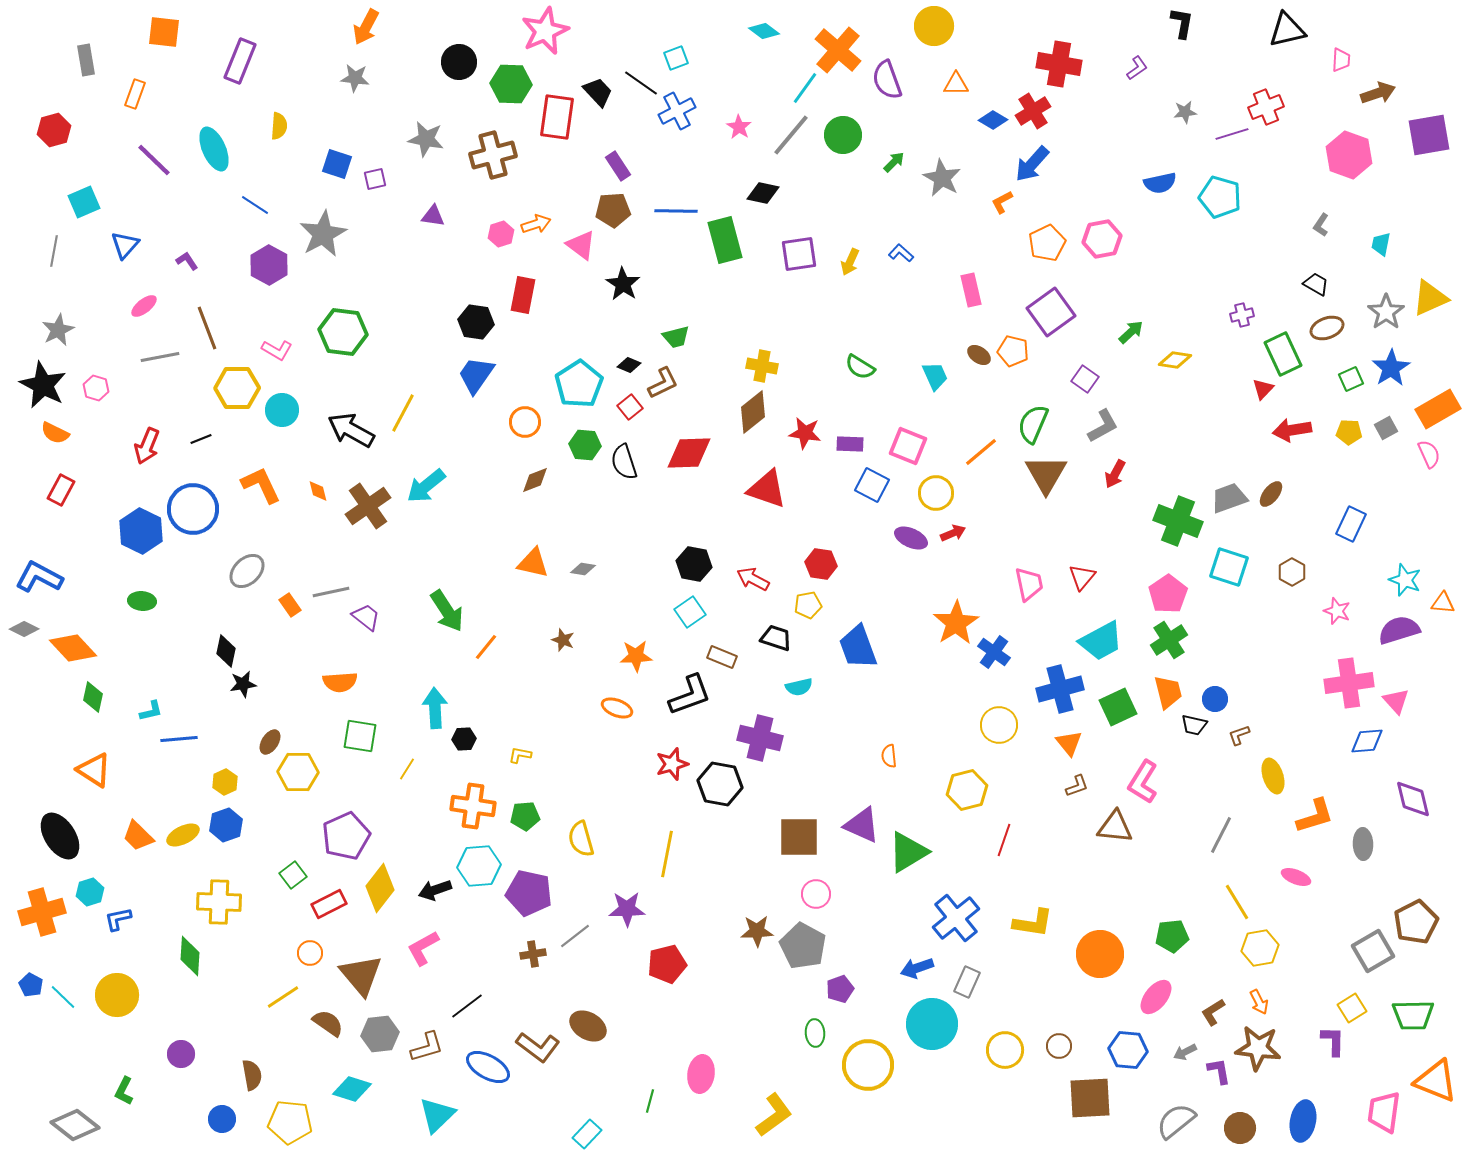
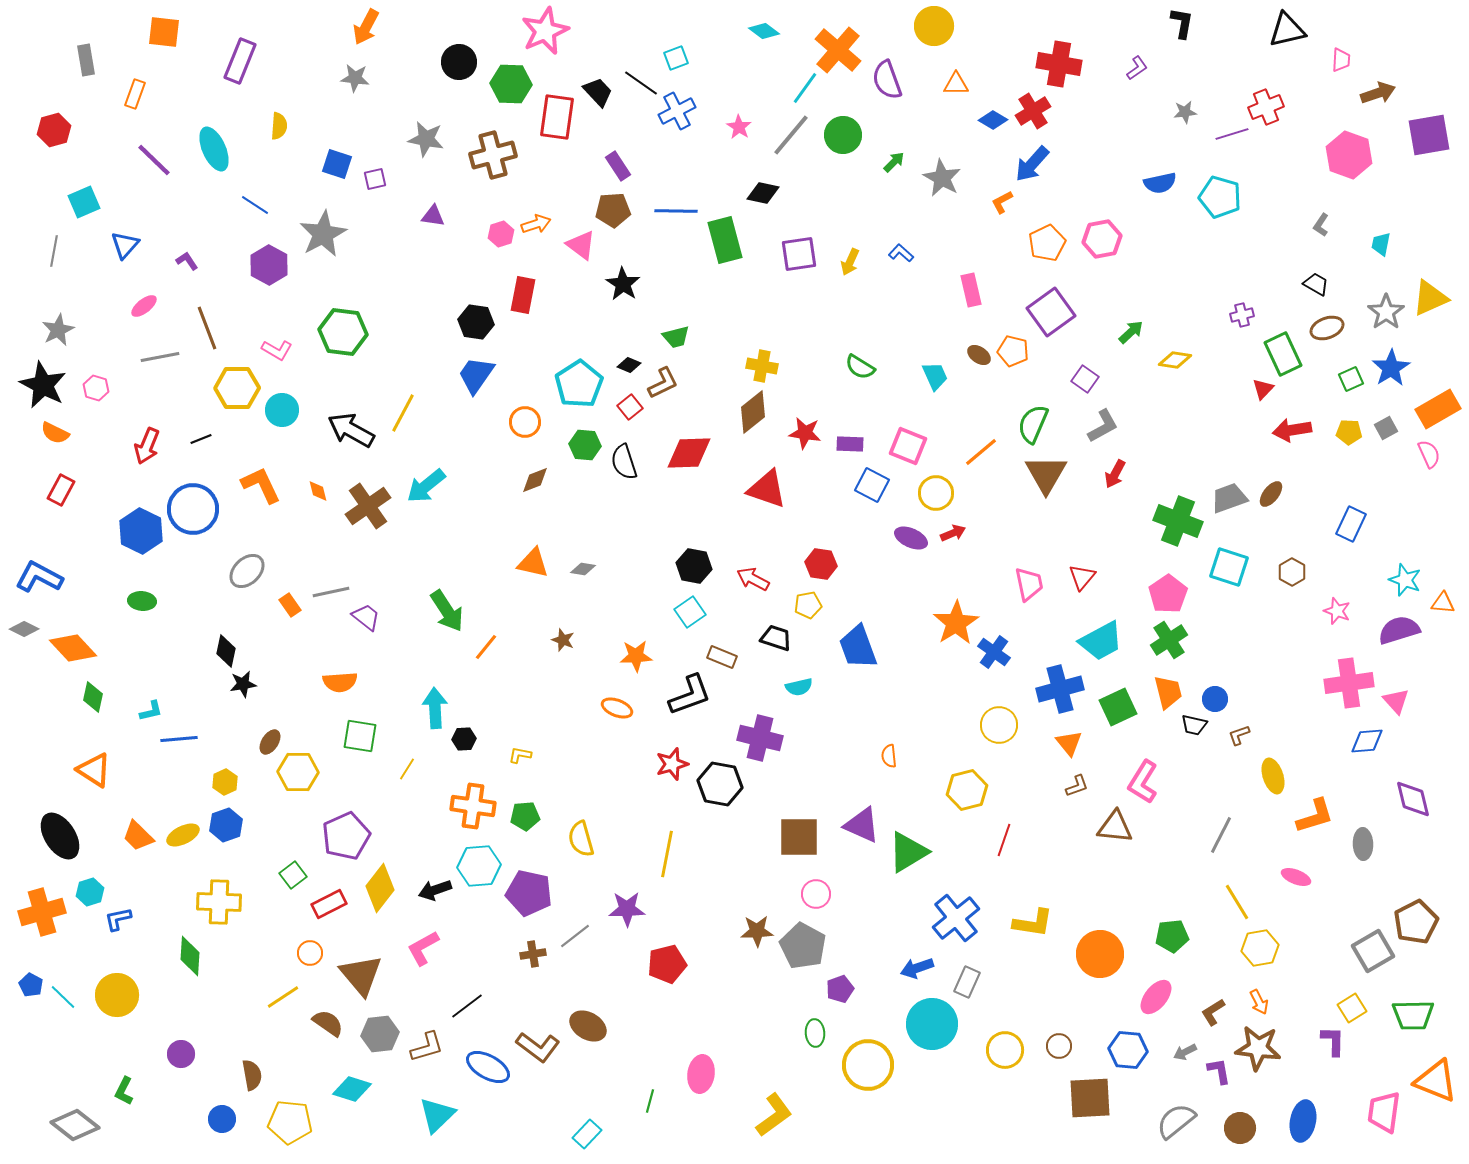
black hexagon at (694, 564): moved 2 px down
